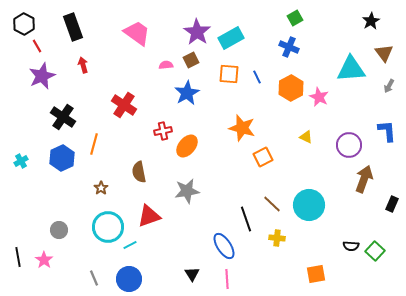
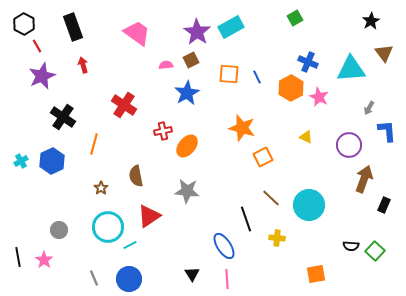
cyan rectangle at (231, 38): moved 11 px up
blue cross at (289, 47): moved 19 px right, 15 px down
gray arrow at (389, 86): moved 20 px left, 22 px down
blue hexagon at (62, 158): moved 10 px left, 3 px down
brown semicircle at (139, 172): moved 3 px left, 4 px down
gray star at (187, 191): rotated 15 degrees clockwise
brown line at (272, 204): moved 1 px left, 6 px up
black rectangle at (392, 204): moved 8 px left, 1 px down
red triangle at (149, 216): rotated 15 degrees counterclockwise
